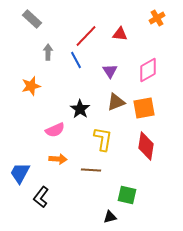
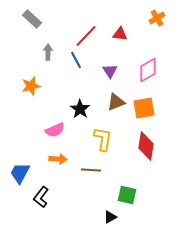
black triangle: rotated 16 degrees counterclockwise
